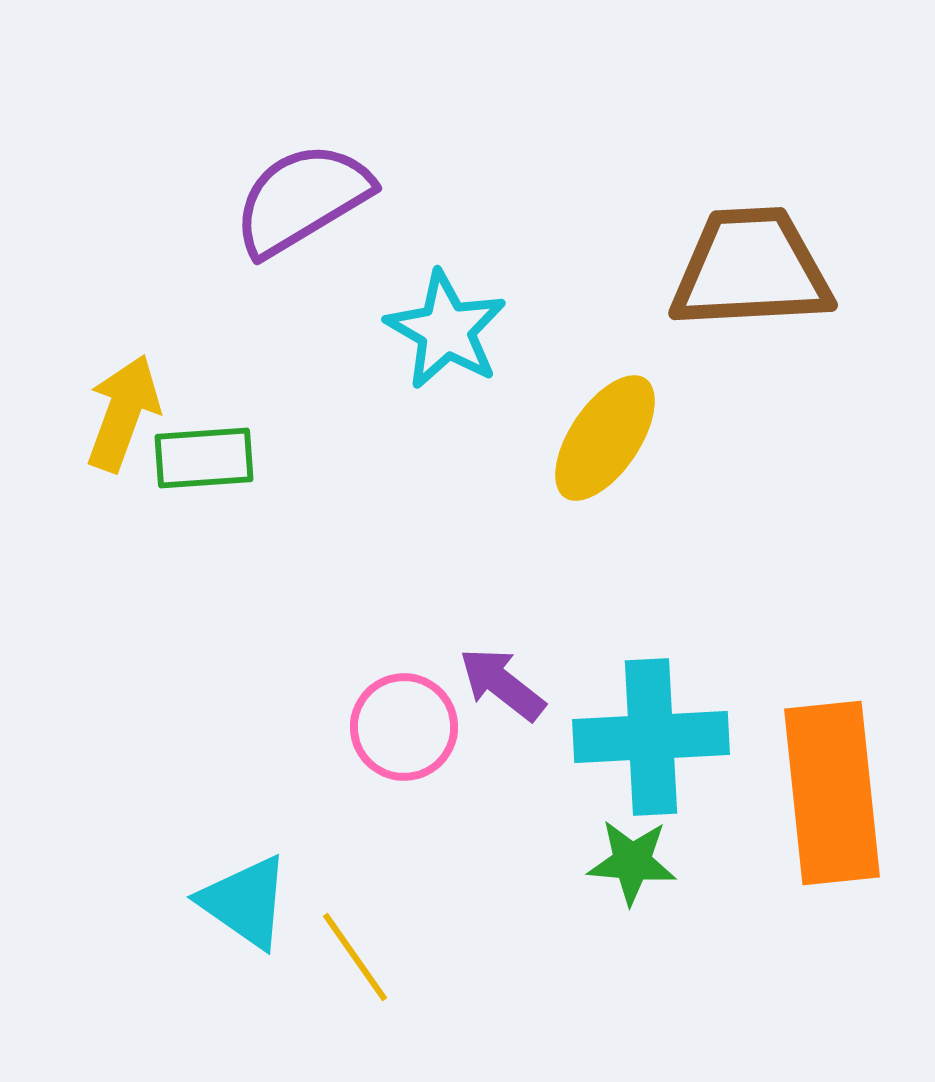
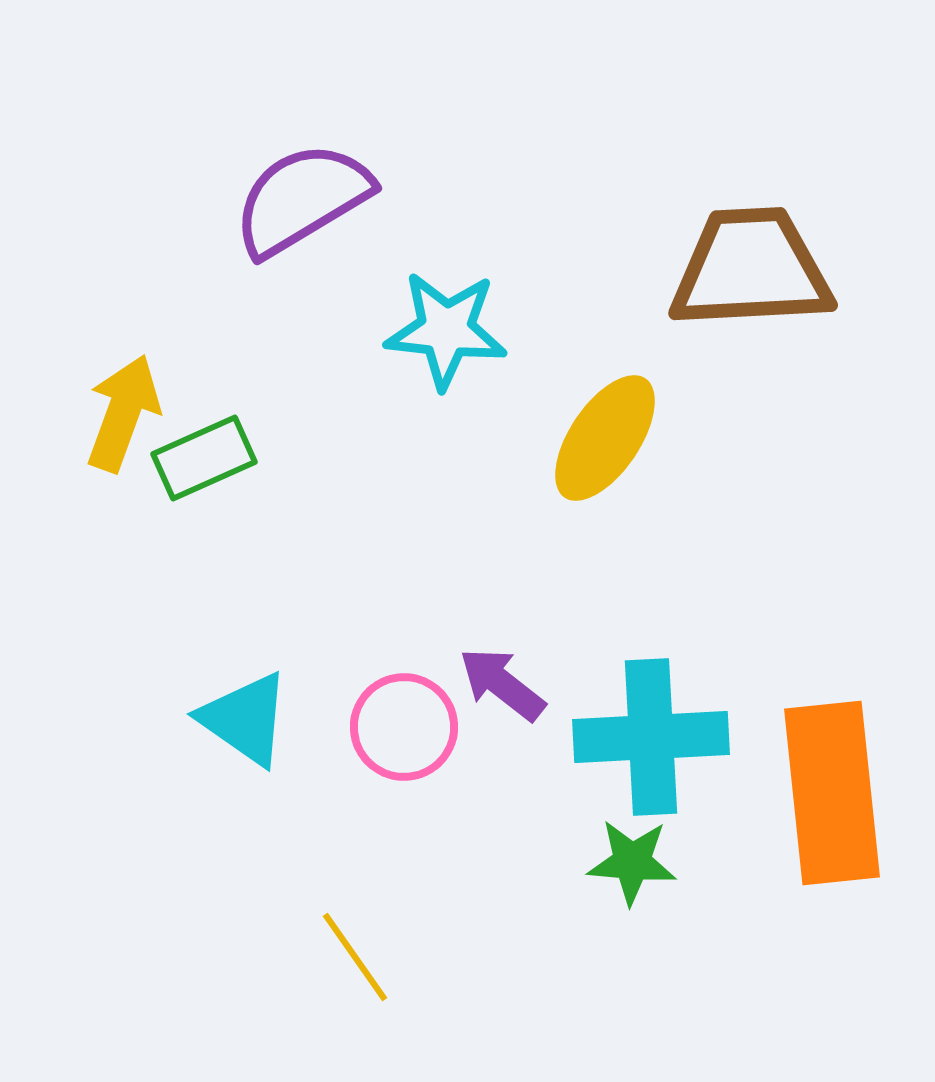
cyan star: rotated 24 degrees counterclockwise
green rectangle: rotated 20 degrees counterclockwise
cyan triangle: moved 183 px up
